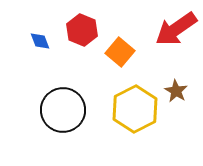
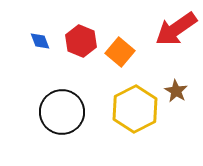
red hexagon: moved 1 px left, 11 px down
black circle: moved 1 px left, 2 px down
